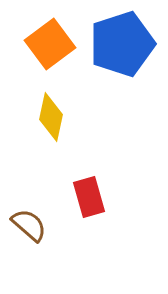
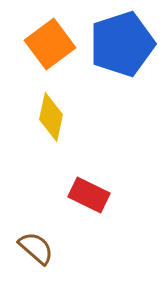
red rectangle: moved 2 px up; rotated 48 degrees counterclockwise
brown semicircle: moved 7 px right, 23 px down
